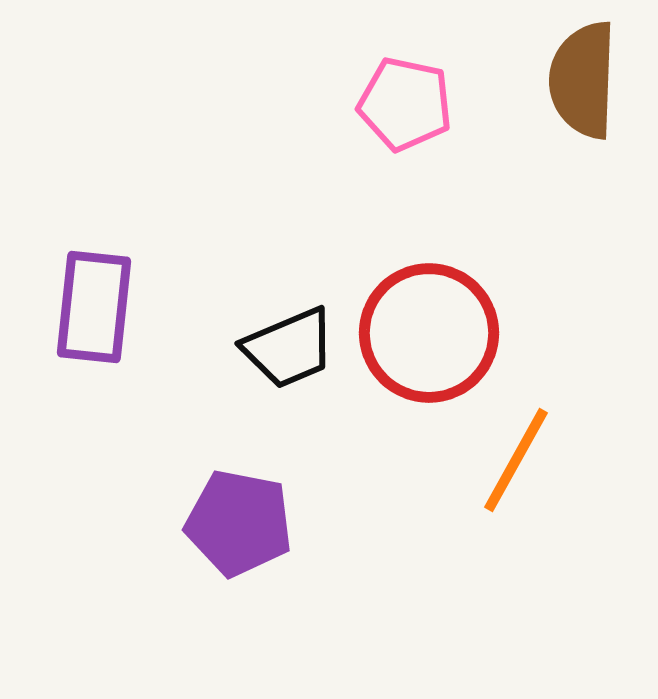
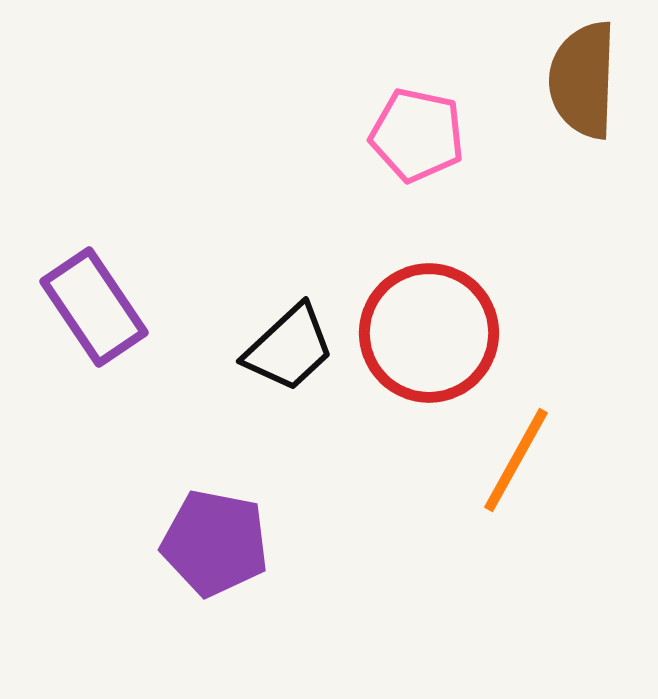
pink pentagon: moved 12 px right, 31 px down
purple rectangle: rotated 40 degrees counterclockwise
black trapezoid: rotated 20 degrees counterclockwise
purple pentagon: moved 24 px left, 20 px down
